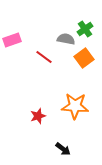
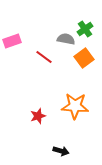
pink rectangle: moved 1 px down
black arrow: moved 2 px left, 2 px down; rotated 21 degrees counterclockwise
